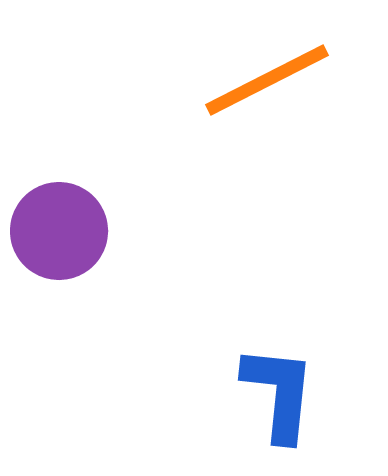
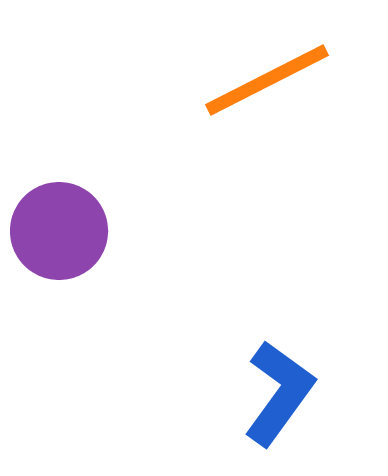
blue L-shape: rotated 30 degrees clockwise
